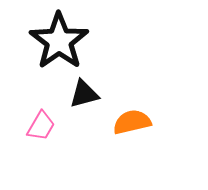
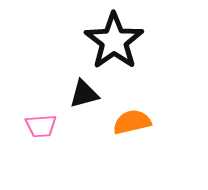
black star: moved 55 px right
pink trapezoid: rotated 56 degrees clockwise
